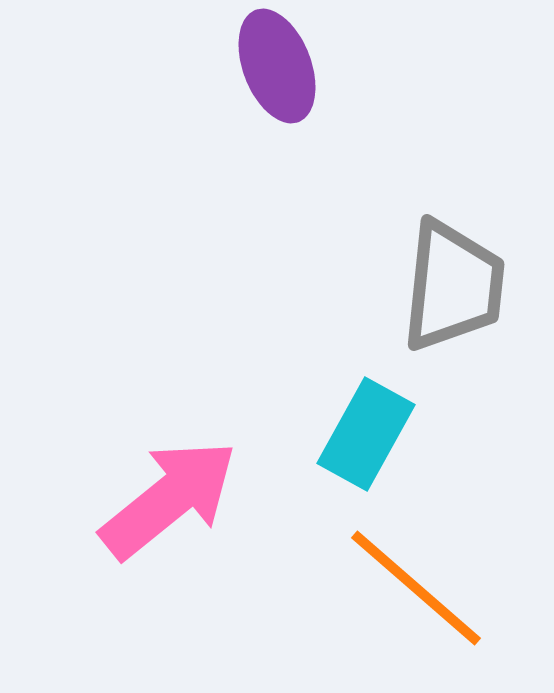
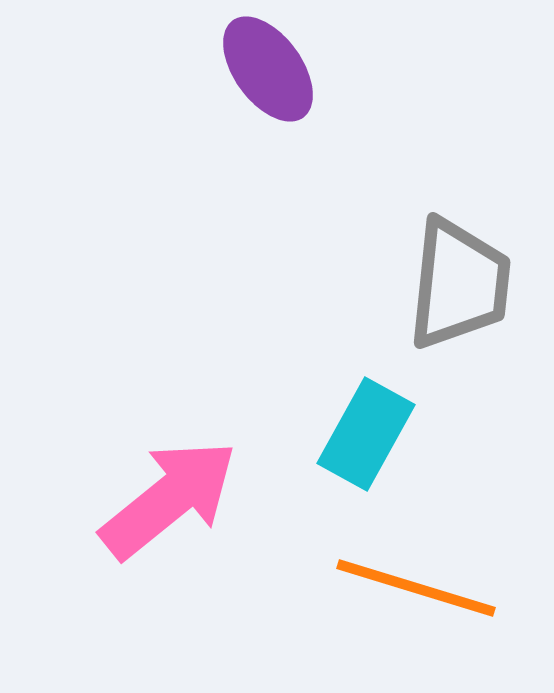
purple ellipse: moved 9 px left, 3 px down; rotated 15 degrees counterclockwise
gray trapezoid: moved 6 px right, 2 px up
orange line: rotated 24 degrees counterclockwise
